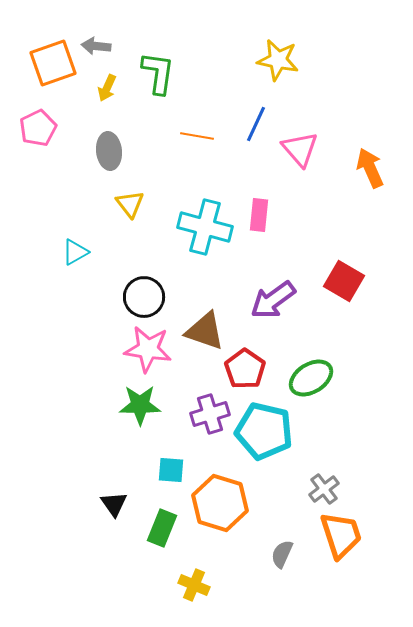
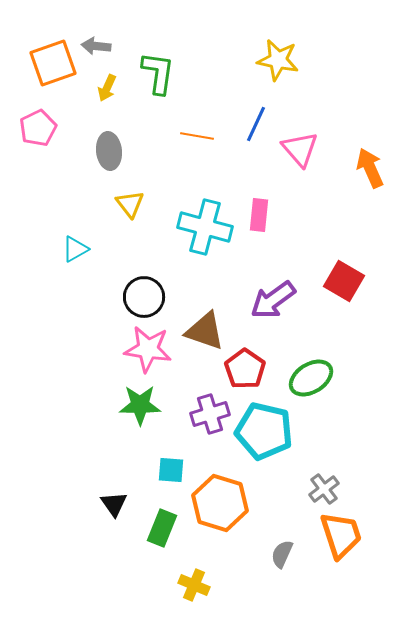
cyan triangle: moved 3 px up
